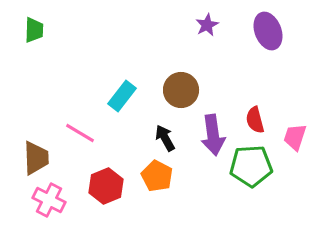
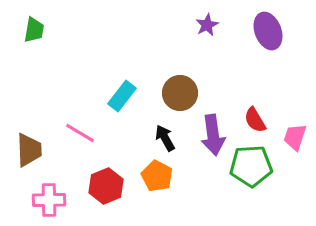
green trapezoid: rotated 8 degrees clockwise
brown circle: moved 1 px left, 3 px down
red semicircle: rotated 16 degrees counterclockwise
brown trapezoid: moved 7 px left, 8 px up
pink cross: rotated 28 degrees counterclockwise
